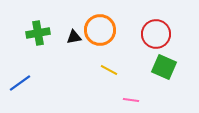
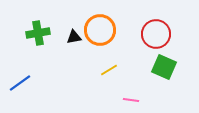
yellow line: rotated 60 degrees counterclockwise
